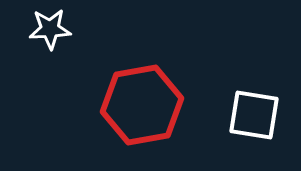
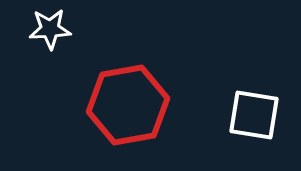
red hexagon: moved 14 px left
